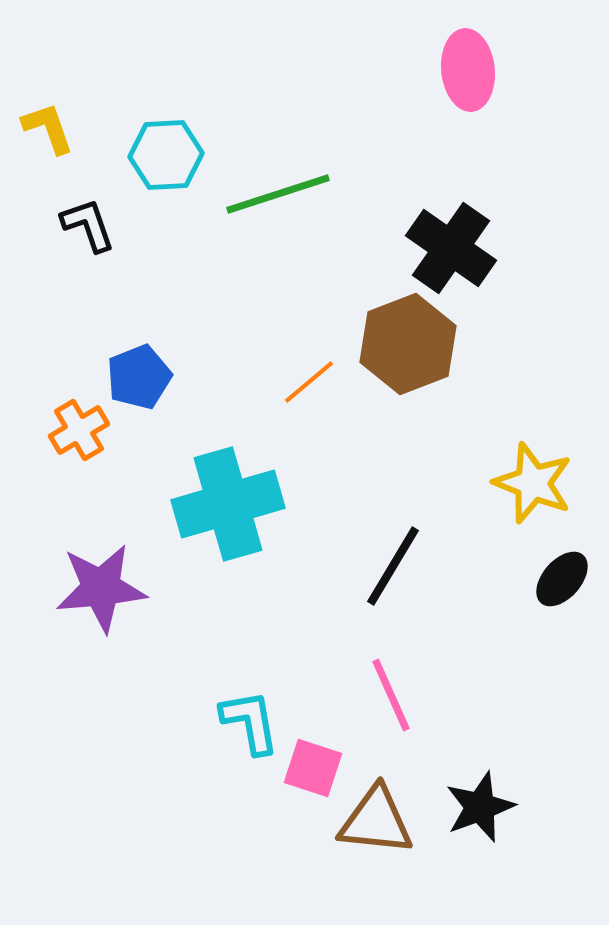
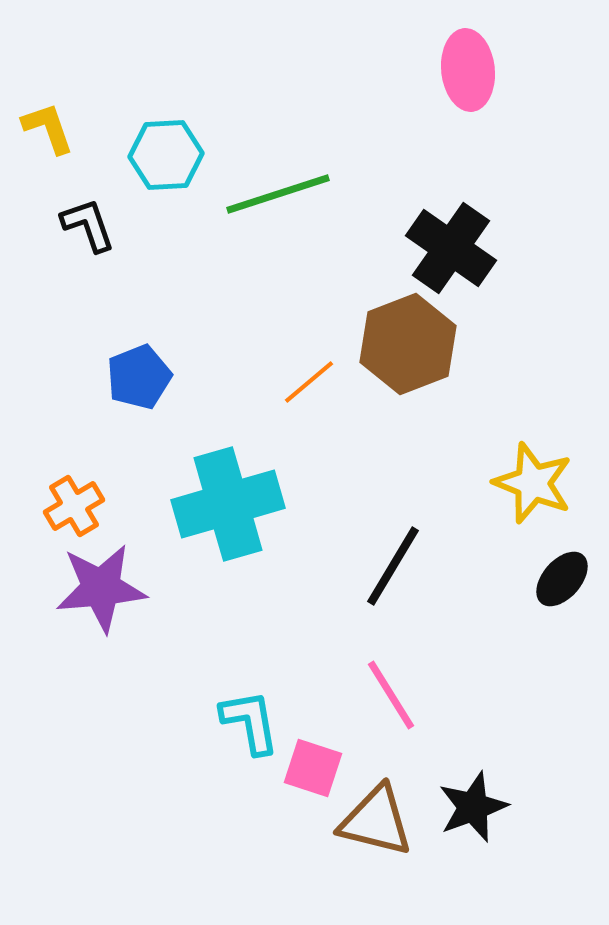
orange cross: moved 5 px left, 76 px down
pink line: rotated 8 degrees counterclockwise
black star: moved 7 px left
brown triangle: rotated 8 degrees clockwise
